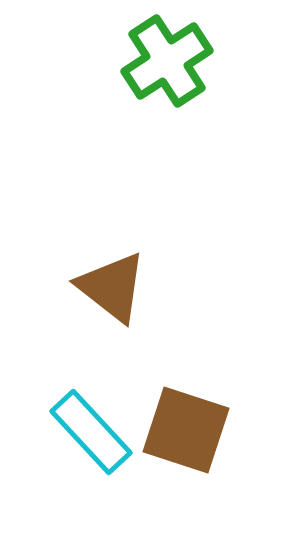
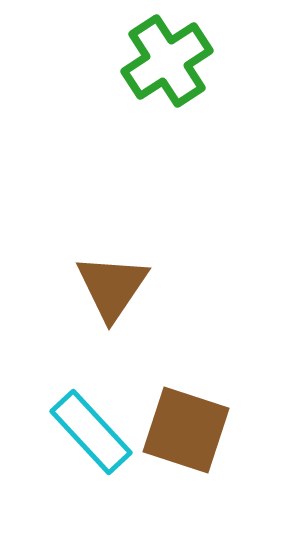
brown triangle: rotated 26 degrees clockwise
